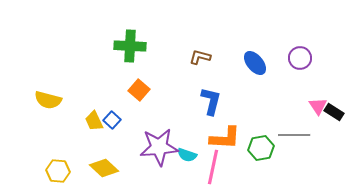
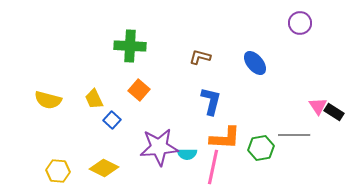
purple circle: moved 35 px up
yellow trapezoid: moved 22 px up
cyan semicircle: moved 1 px up; rotated 18 degrees counterclockwise
yellow diamond: rotated 16 degrees counterclockwise
